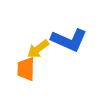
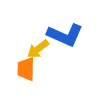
blue L-shape: moved 4 px left, 5 px up
